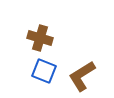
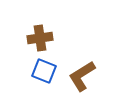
brown cross: rotated 25 degrees counterclockwise
